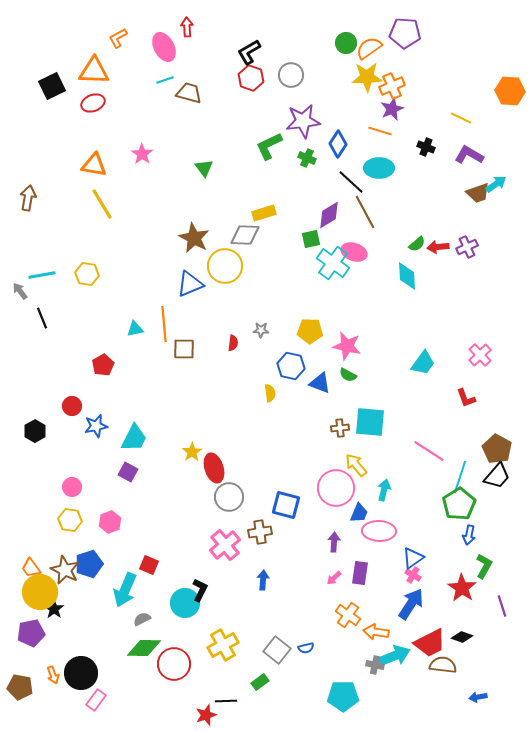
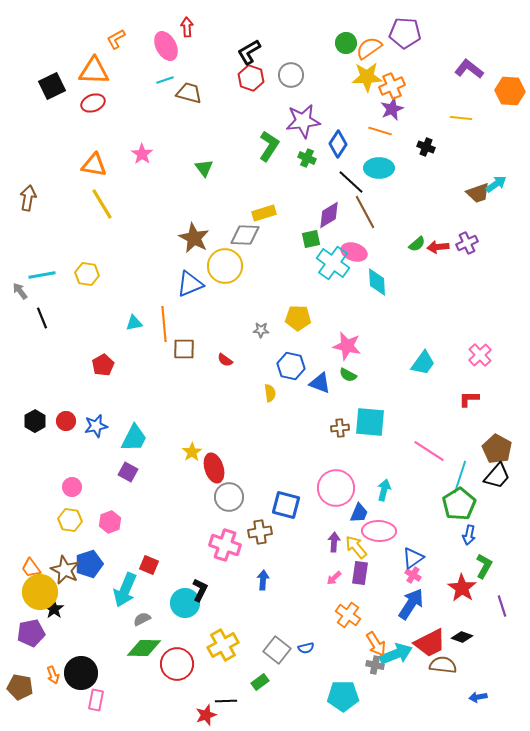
orange L-shape at (118, 38): moved 2 px left, 1 px down
pink ellipse at (164, 47): moved 2 px right, 1 px up
yellow line at (461, 118): rotated 20 degrees counterclockwise
green L-shape at (269, 146): rotated 148 degrees clockwise
purple L-shape at (469, 155): moved 86 px up; rotated 8 degrees clockwise
purple cross at (467, 247): moved 4 px up
cyan diamond at (407, 276): moved 30 px left, 6 px down
cyan triangle at (135, 329): moved 1 px left, 6 px up
yellow pentagon at (310, 331): moved 12 px left, 13 px up
red semicircle at (233, 343): moved 8 px left, 17 px down; rotated 119 degrees clockwise
red L-shape at (466, 398): moved 3 px right, 1 px down; rotated 110 degrees clockwise
red circle at (72, 406): moved 6 px left, 15 px down
black hexagon at (35, 431): moved 10 px up
yellow arrow at (356, 465): moved 82 px down
pink cross at (225, 545): rotated 32 degrees counterclockwise
orange arrow at (376, 632): moved 12 px down; rotated 130 degrees counterclockwise
cyan arrow at (394, 656): moved 2 px right, 2 px up
red circle at (174, 664): moved 3 px right
pink rectangle at (96, 700): rotated 25 degrees counterclockwise
